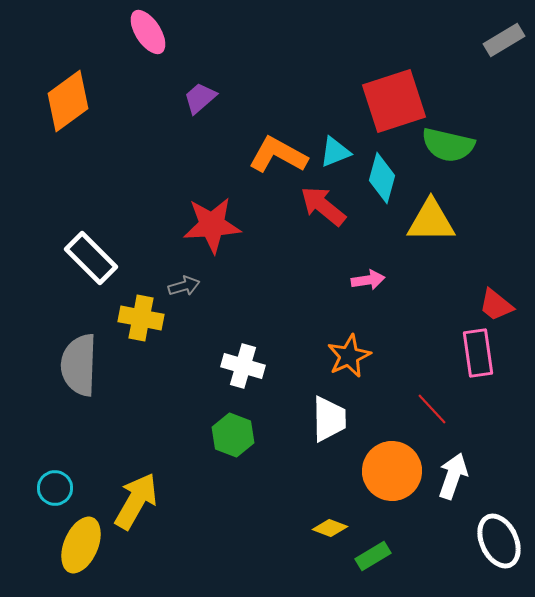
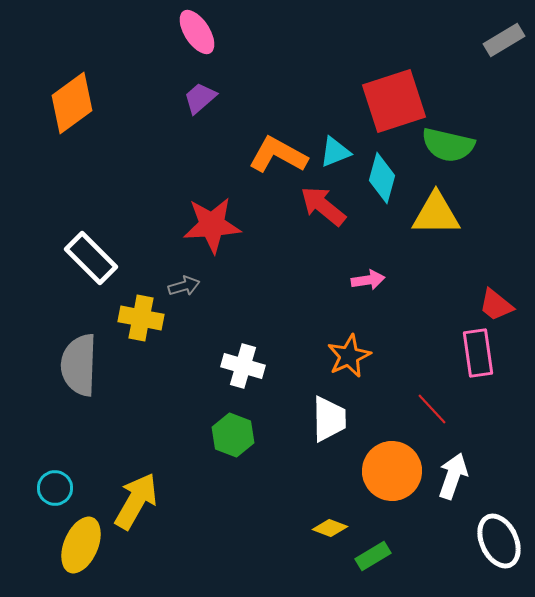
pink ellipse: moved 49 px right
orange diamond: moved 4 px right, 2 px down
yellow triangle: moved 5 px right, 7 px up
